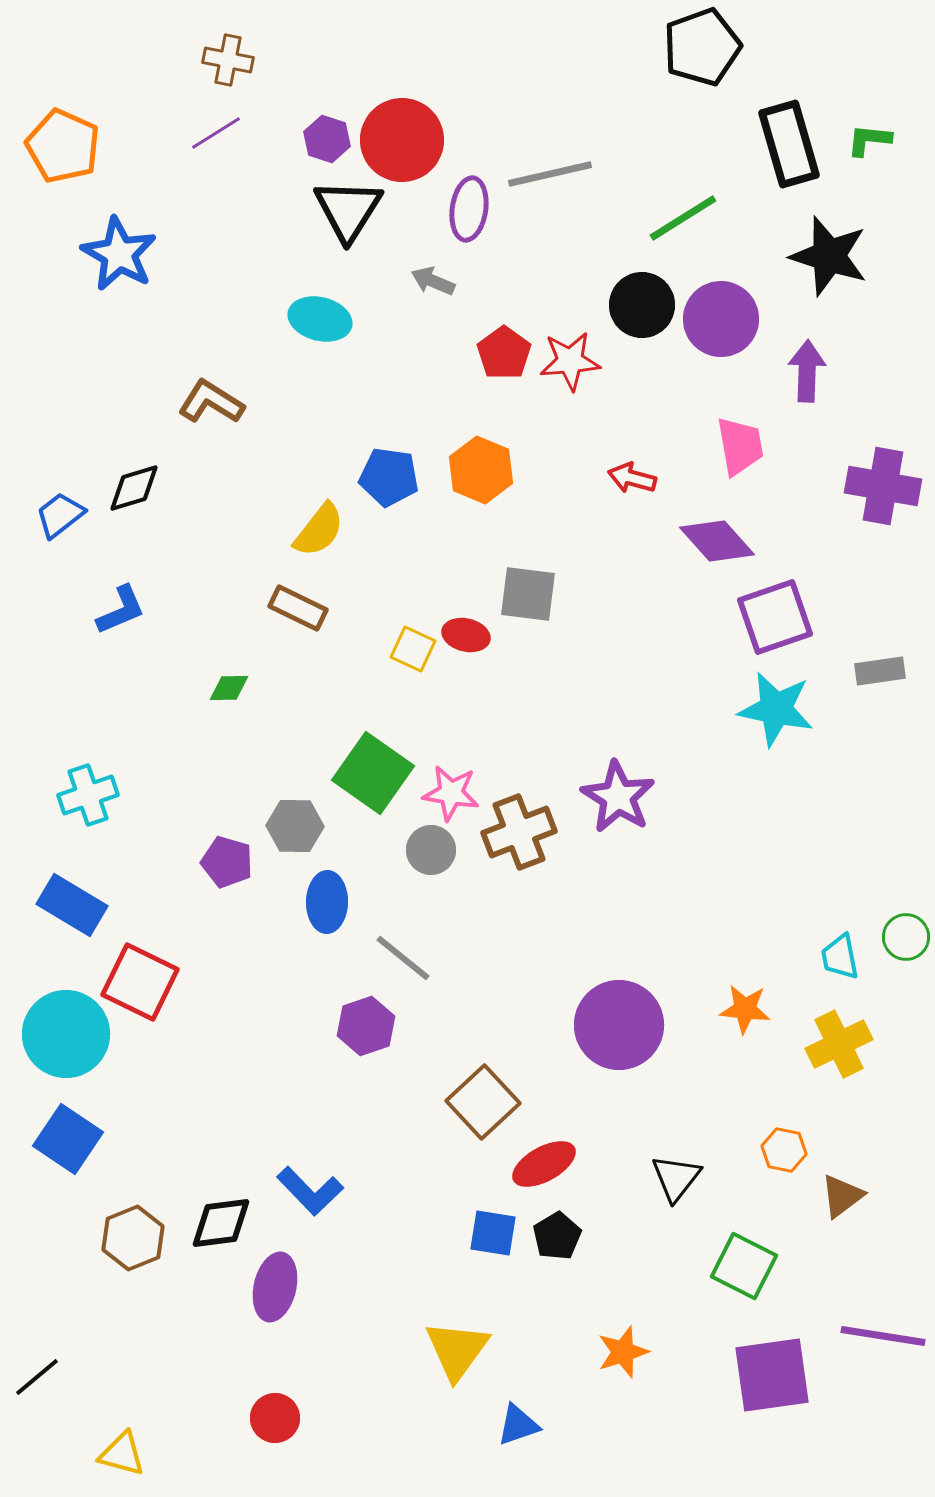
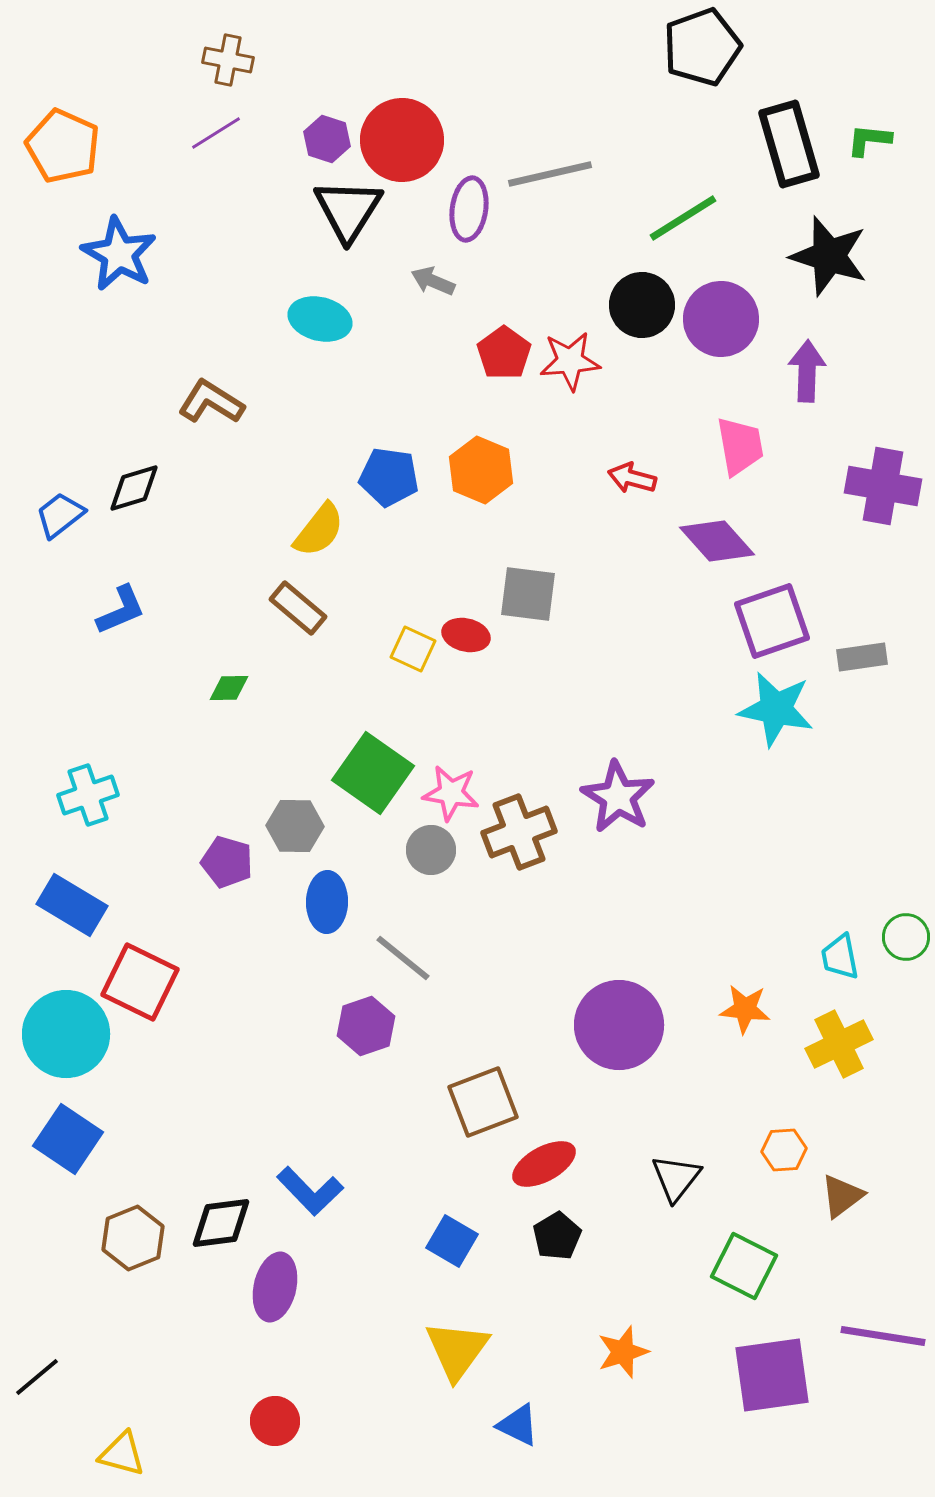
brown rectangle at (298, 608): rotated 14 degrees clockwise
purple square at (775, 617): moved 3 px left, 4 px down
gray rectangle at (880, 671): moved 18 px left, 14 px up
brown square at (483, 1102): rotated 22 degrees clockwise
orange hexagon at (784, 1150): rotated 15 degrees counterclockwise
blue square at (493, 1233): moved 41 px left, 8 px down; rotated 21 degrees clockwise
red circle at (275, 1418): moved 3 px down
blue triangle at (518, 1425): rotated 45 degrees clockwise
